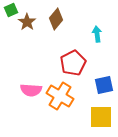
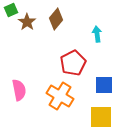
blue square: rotated 12 degrees clockwise
pink semicircle: moved 12 px left; rotated 105 degrees counterclockwise
